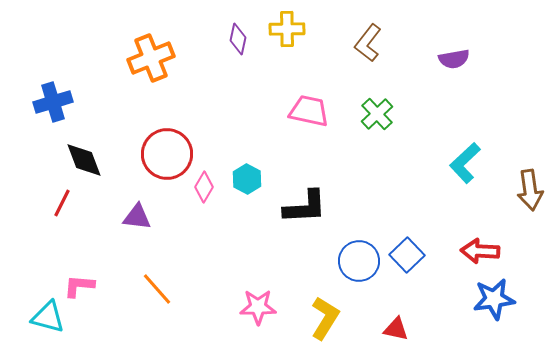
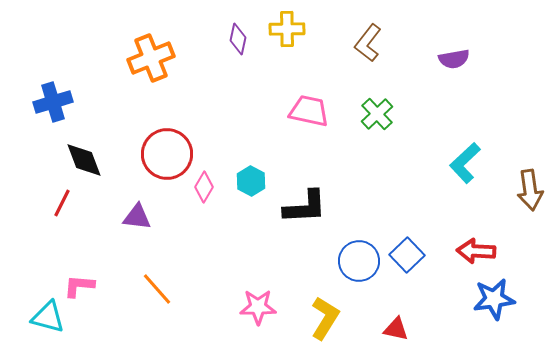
cyan hexagon: moved 4 px right, 2 px down
red arrow: moved 4 px left
